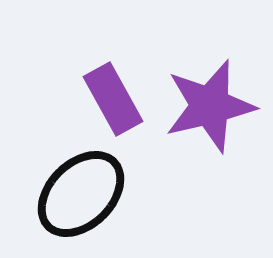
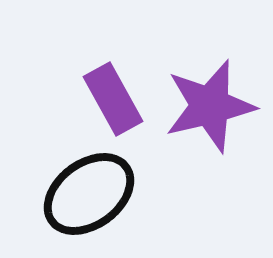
black ellipse: moved 8 px right; rotated 8 degrees clockwise
